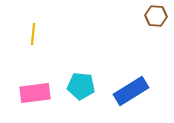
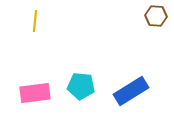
yellow line: moved 2 px right, 13 px up
